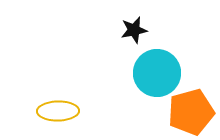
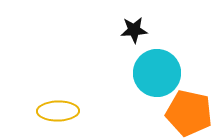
black star: rotated 8 degrees clockwise
orange pentagon: moved 2 px left, 1 px down; rotated 27 degrees clockwise
